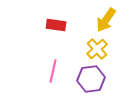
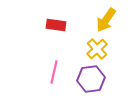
pink line: moved 1 px right, 1 px down
